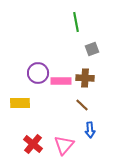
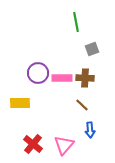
pink rectangle: moved 1 px right, 3 px up
